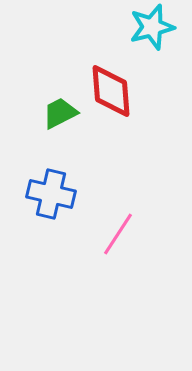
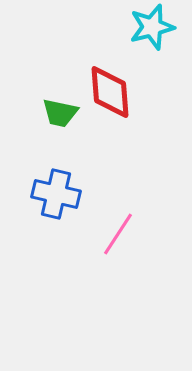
red diamond: moved 1 px left, 1 px down
green trapezoid: rotated 141 degrees counterclockwise
blue cross: moved 5 px right
